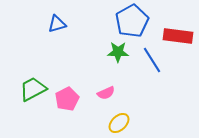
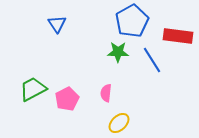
blue triangle: rotated 48 degrees counterclockwise
pink semicircle: rotated 120 degrees clockwise
